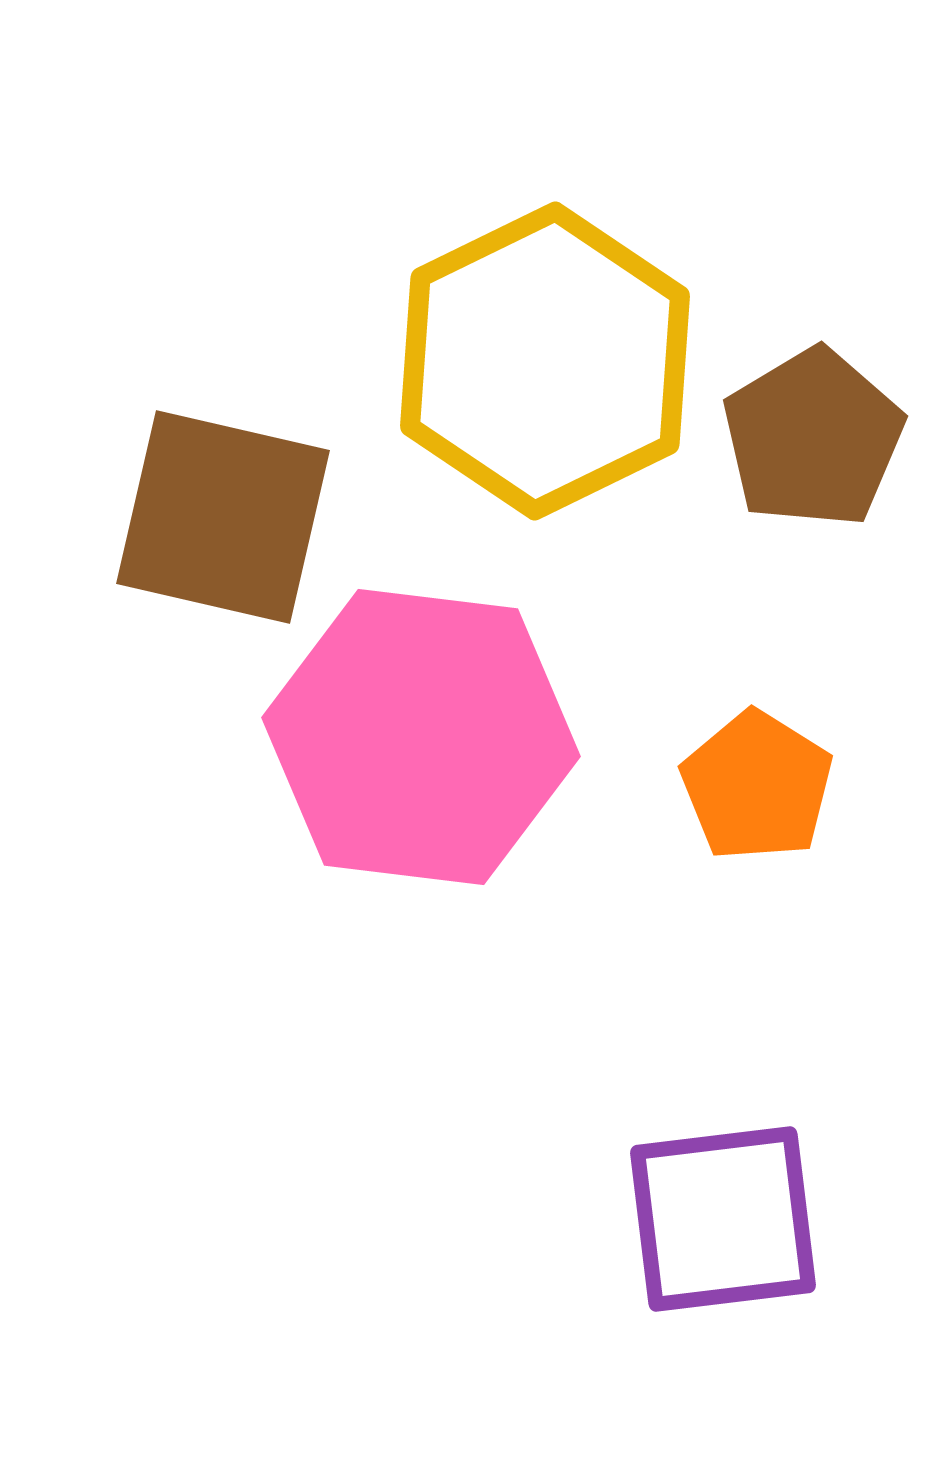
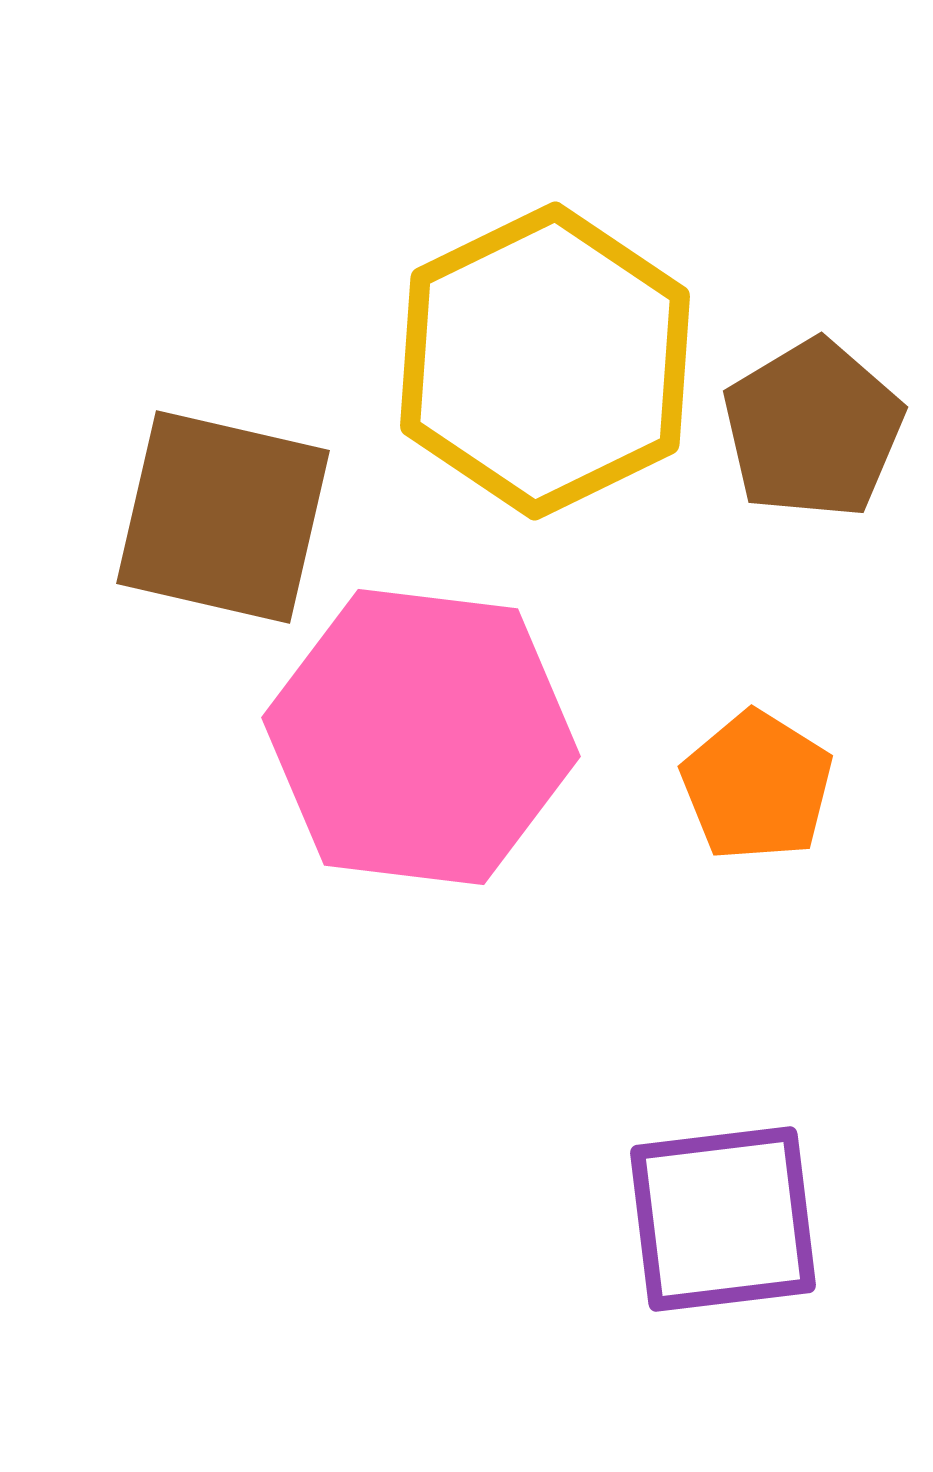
brown pentagon: moved 9 px up
